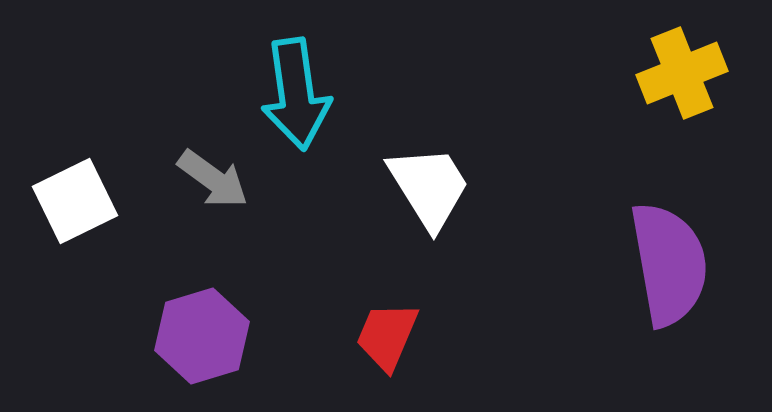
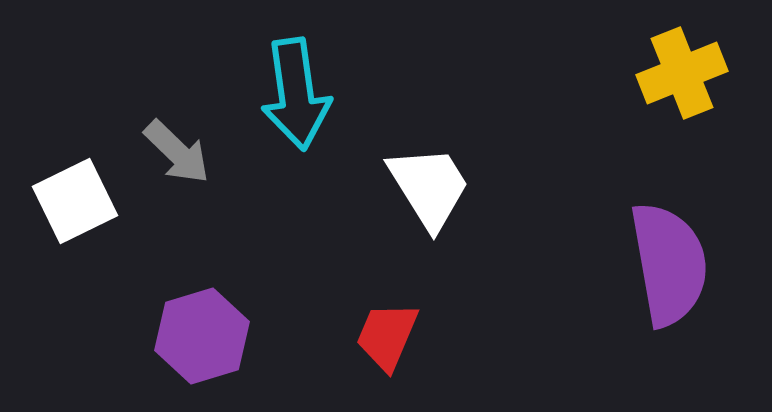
gray arrow: moved 36 px left, 27 px up; rotated 8 degrees clockwise
